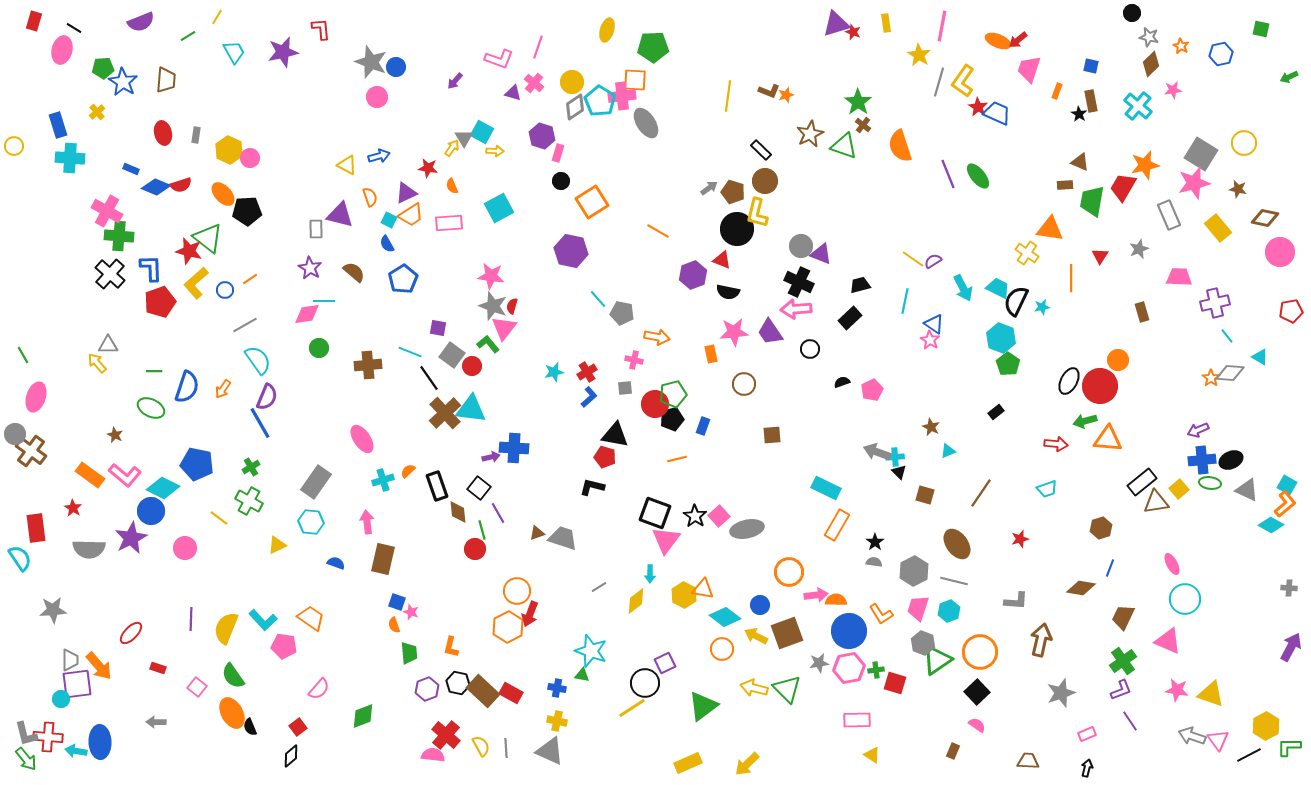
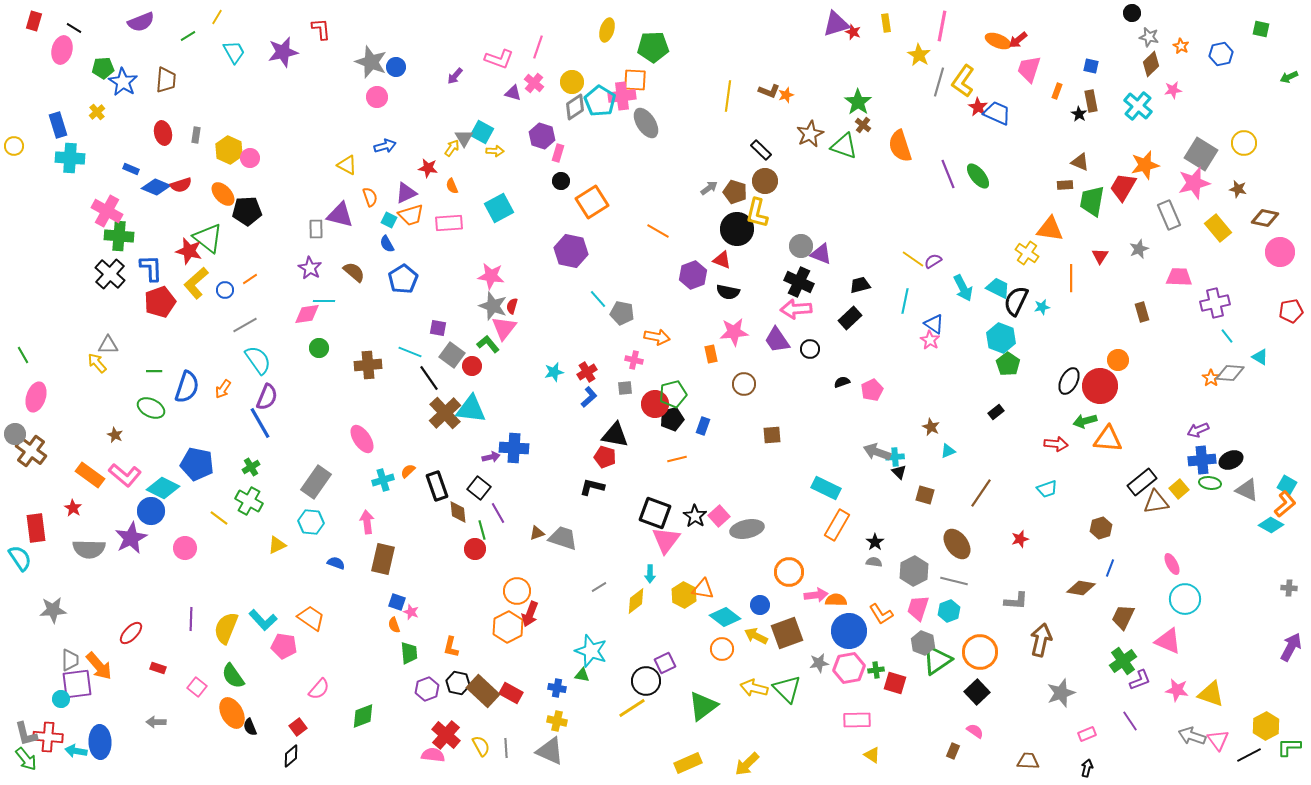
purple arrow at (455, 81): moved 5 px up
blue arrow at (379, 156): moved 6 px right, 10 px up
brown pentagon at (733, 192): moved 2 px right
orange trapezoid at (411, 215): rotated 16 degrees clockwise
purple trapezoid at (770, 332): moved 7 px right, 8 px down
black circle at (645, 683): moved 1 px right, 2 px up
purple L-shape at (1121, 690): moved 19 px right, 10 px up
pink semicircle at (977, 725): moved 2 px left, 6 px down
